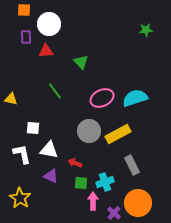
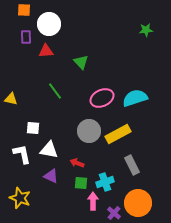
red arrow: moved 2 px right
yellow star: rotated 10 degrees counterclockwise
